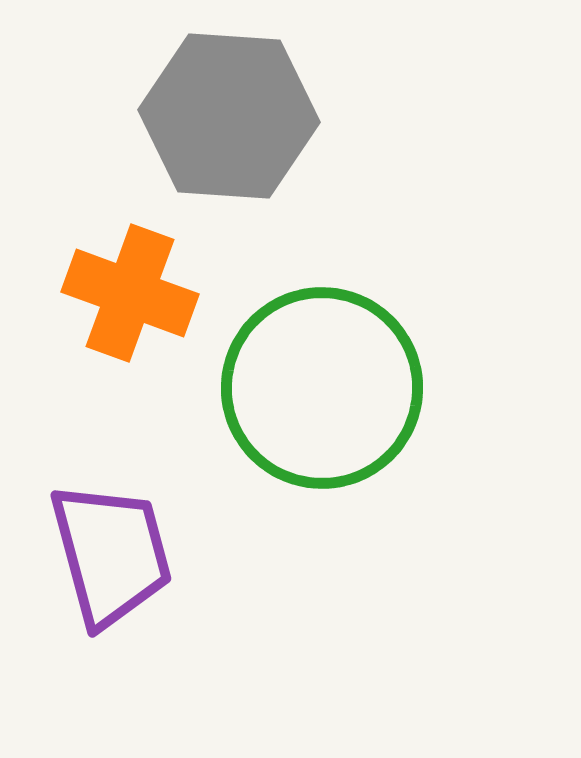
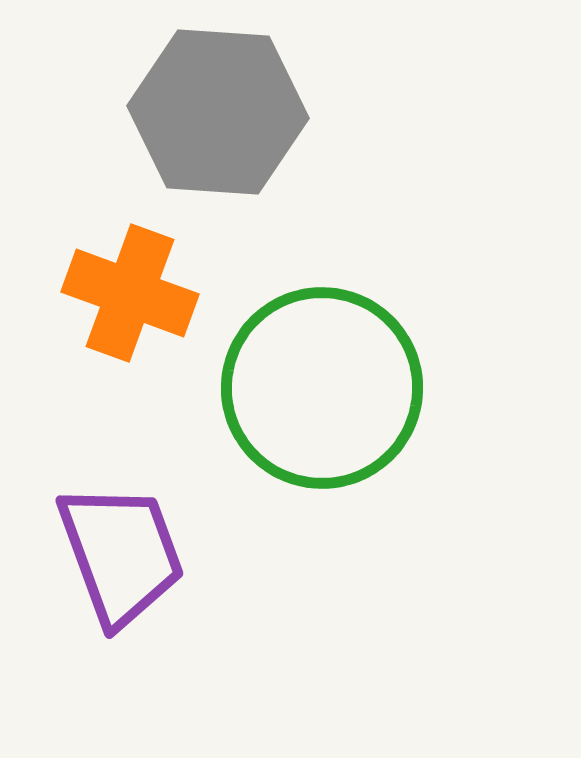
gray hexagon: moved 11 px left, 4 px up
purple trapezoid: moved 10 px right; rotated 5 degrees counterclockwise
